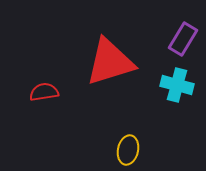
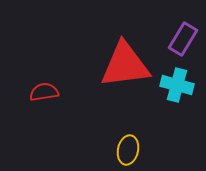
red triangle: moved 15 px right, 3 px down; rotated 10 degrees clockwise
